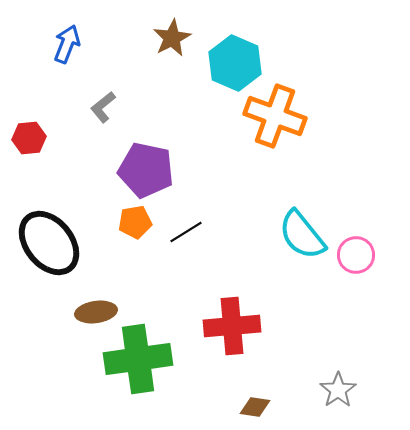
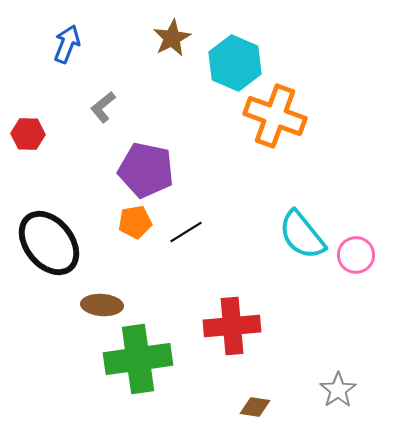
red hexagon: moved 1 px left, 4 px up; rotated 8 degrees clockwise
brown ellipse: moved 6 px right, 7 px up; rotated 12 degrees clockwise
